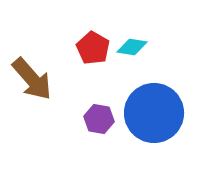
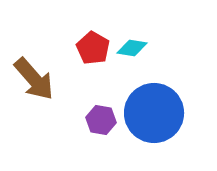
cyan diamond: moved 1 px down
brown arrow: moved 2 px right
purple hexagon: moved 2 px right, 1 px down
